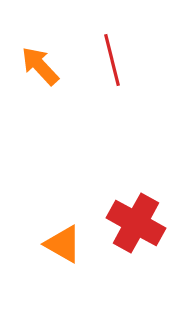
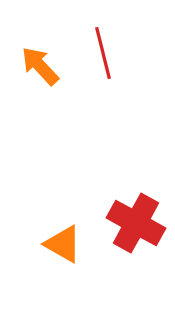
red line: moved 9 px left, 7 px up
